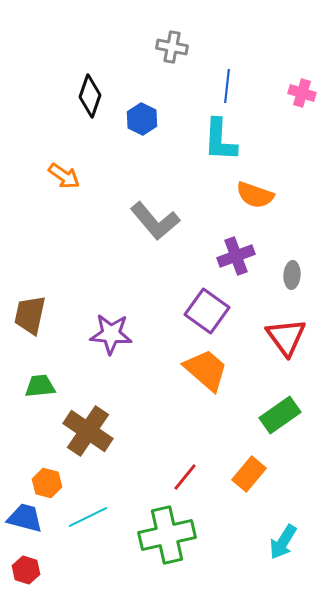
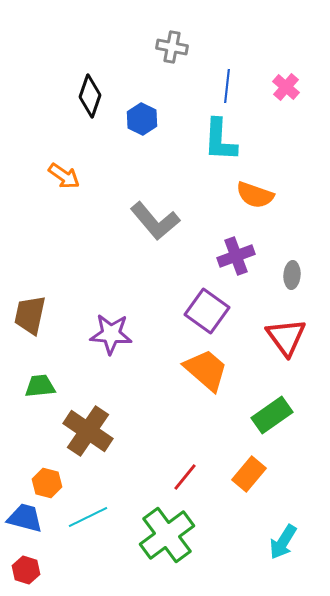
pink cross: moved 16 px left, 6 px up; rotated 24 degrees clockwise
green rectangle: moved 8 px left
green cross: rotated 24 degrees counterclockwise
